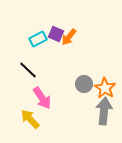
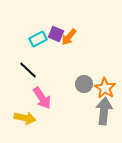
yellow arrow: moved 5 px left, 1 px up; rotated 145 degrees clockwise
